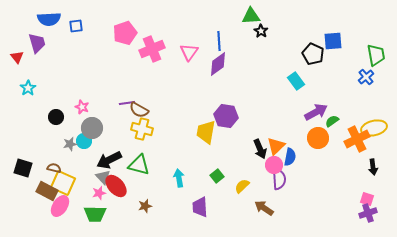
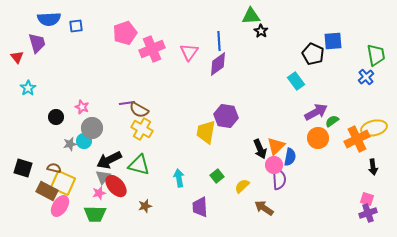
yellow cross at (142, 129): rotated 15 degrees clockwise
gray triangle at (103, 177): rotated 21 degrees clockwise
